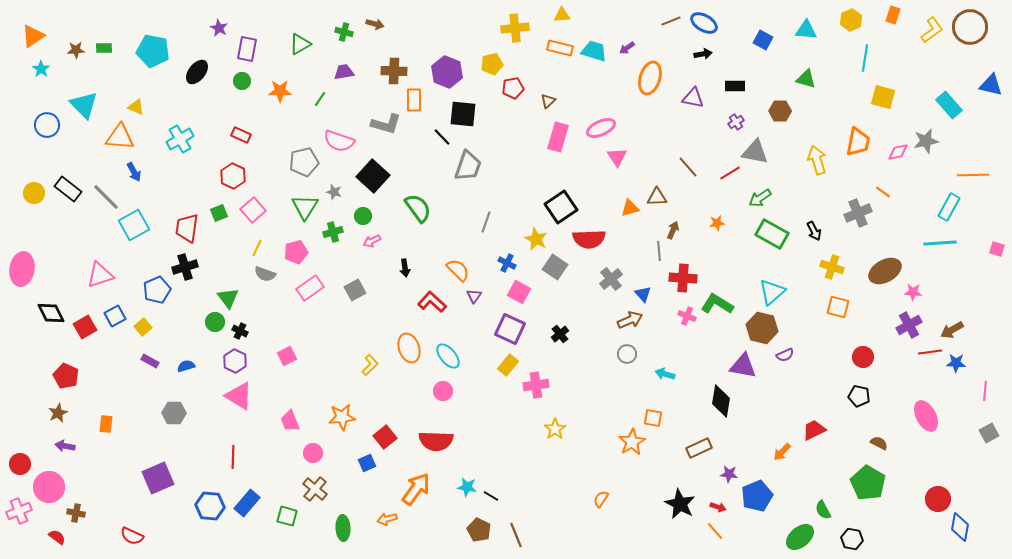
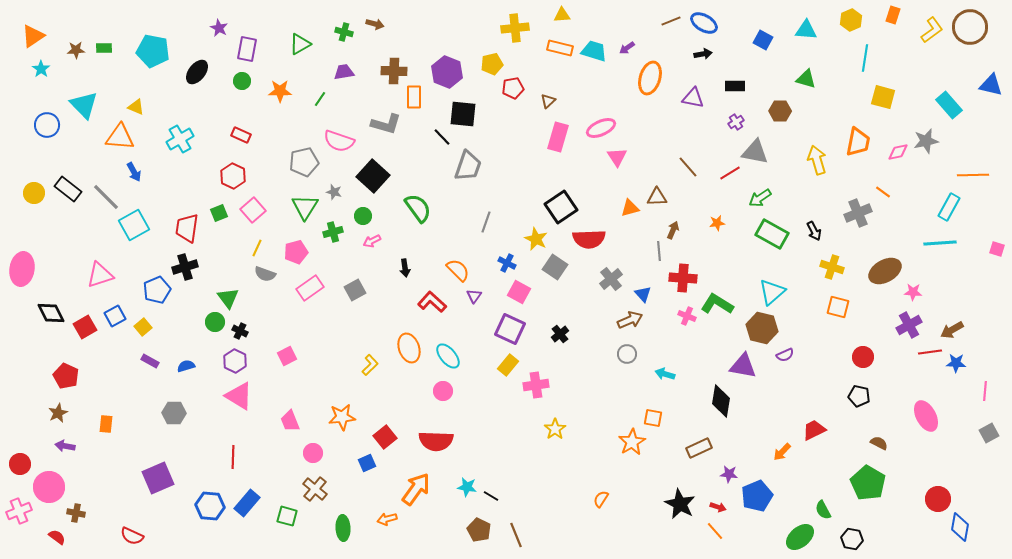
orange rectangle at (414, 100): moved 3 px up
